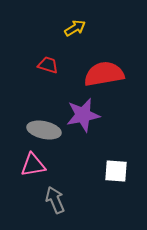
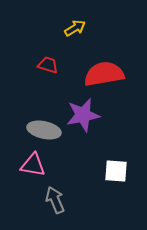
pink triangle: rotated 20 degrees clockwise
